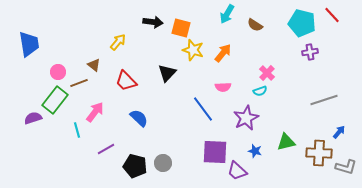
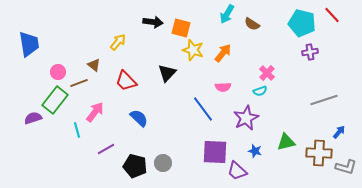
brown semicircle: moved 3 px left, 1 px up
